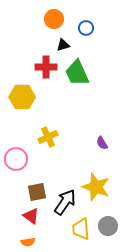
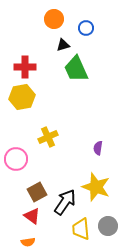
red cross: moved 21 px left
green trapezoid: moved 1 px left, 4 px up
yellow hexagon: rotated 10 degrees counterclockwise
purple semicircle: moved 4 px left, 5 px down; rotated 40 degrees clockwise
brown square: rotated 18 degrees counterclockwise
red triangle: moved 1 px right
